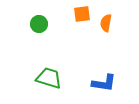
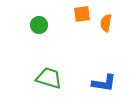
green circle: moved 1 px down
